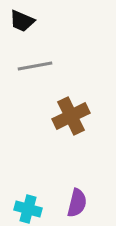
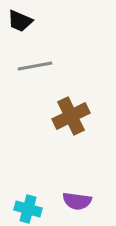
black trapezoid: moved 2 px left
purple semicircle: moved 2 px up; rotated 84 degrees clockwise
